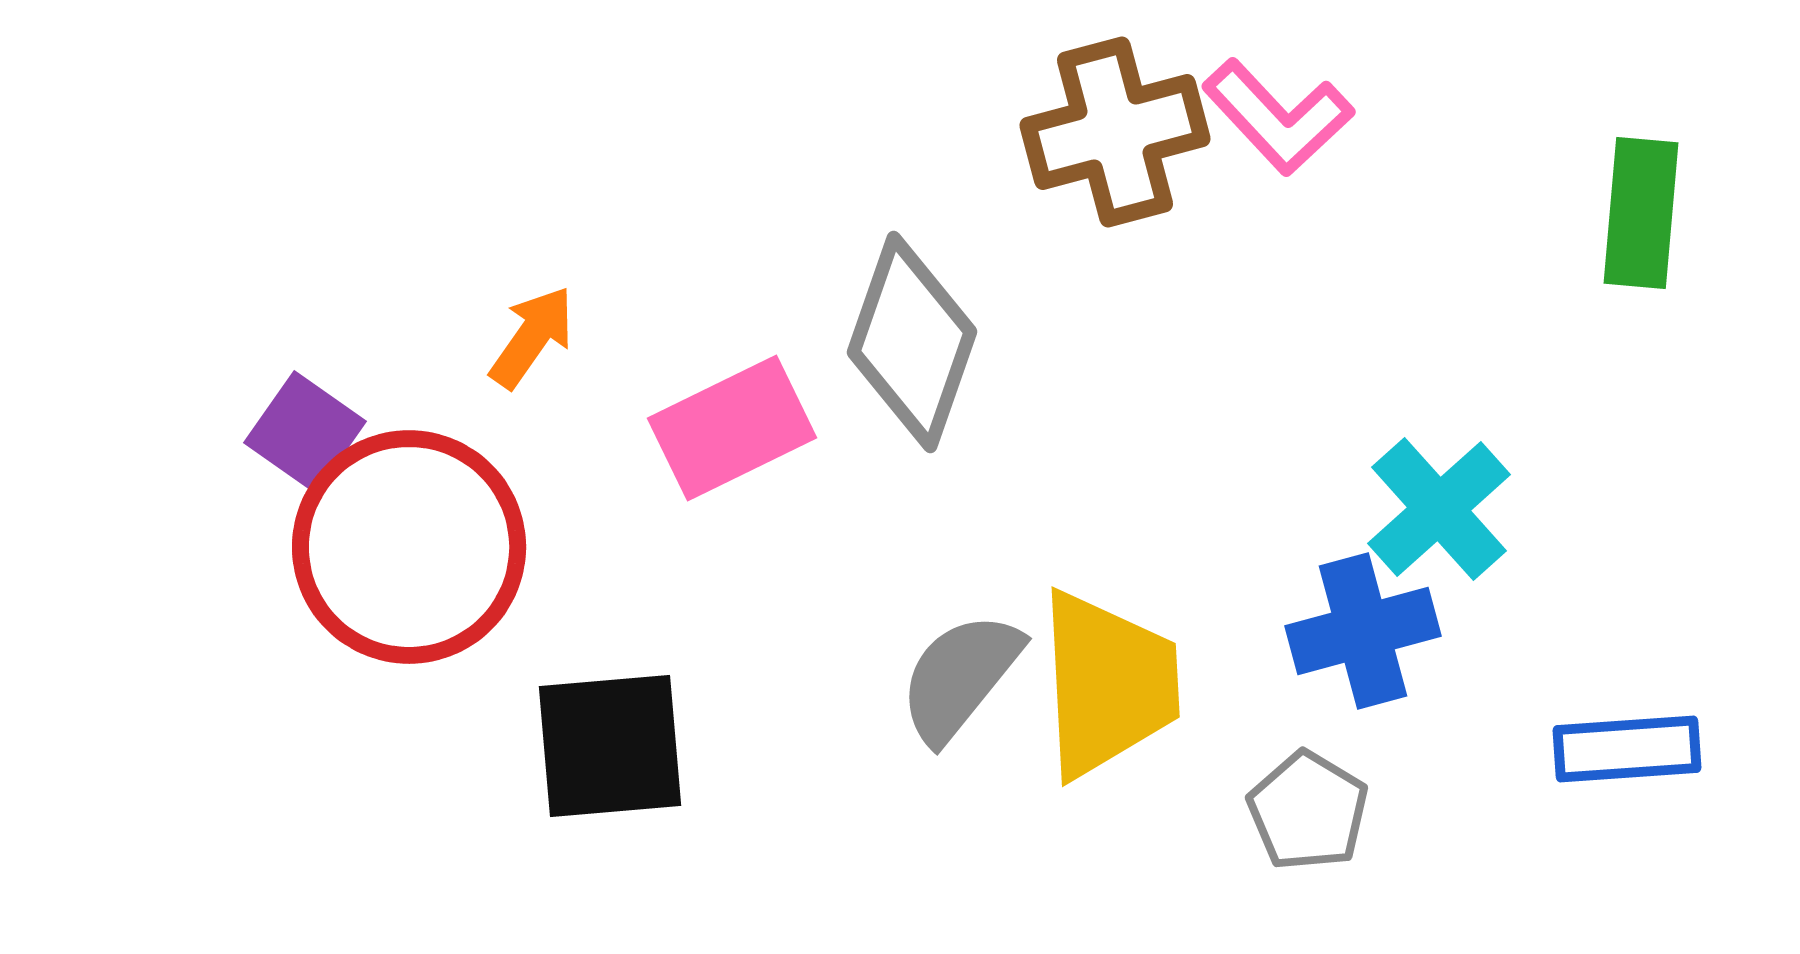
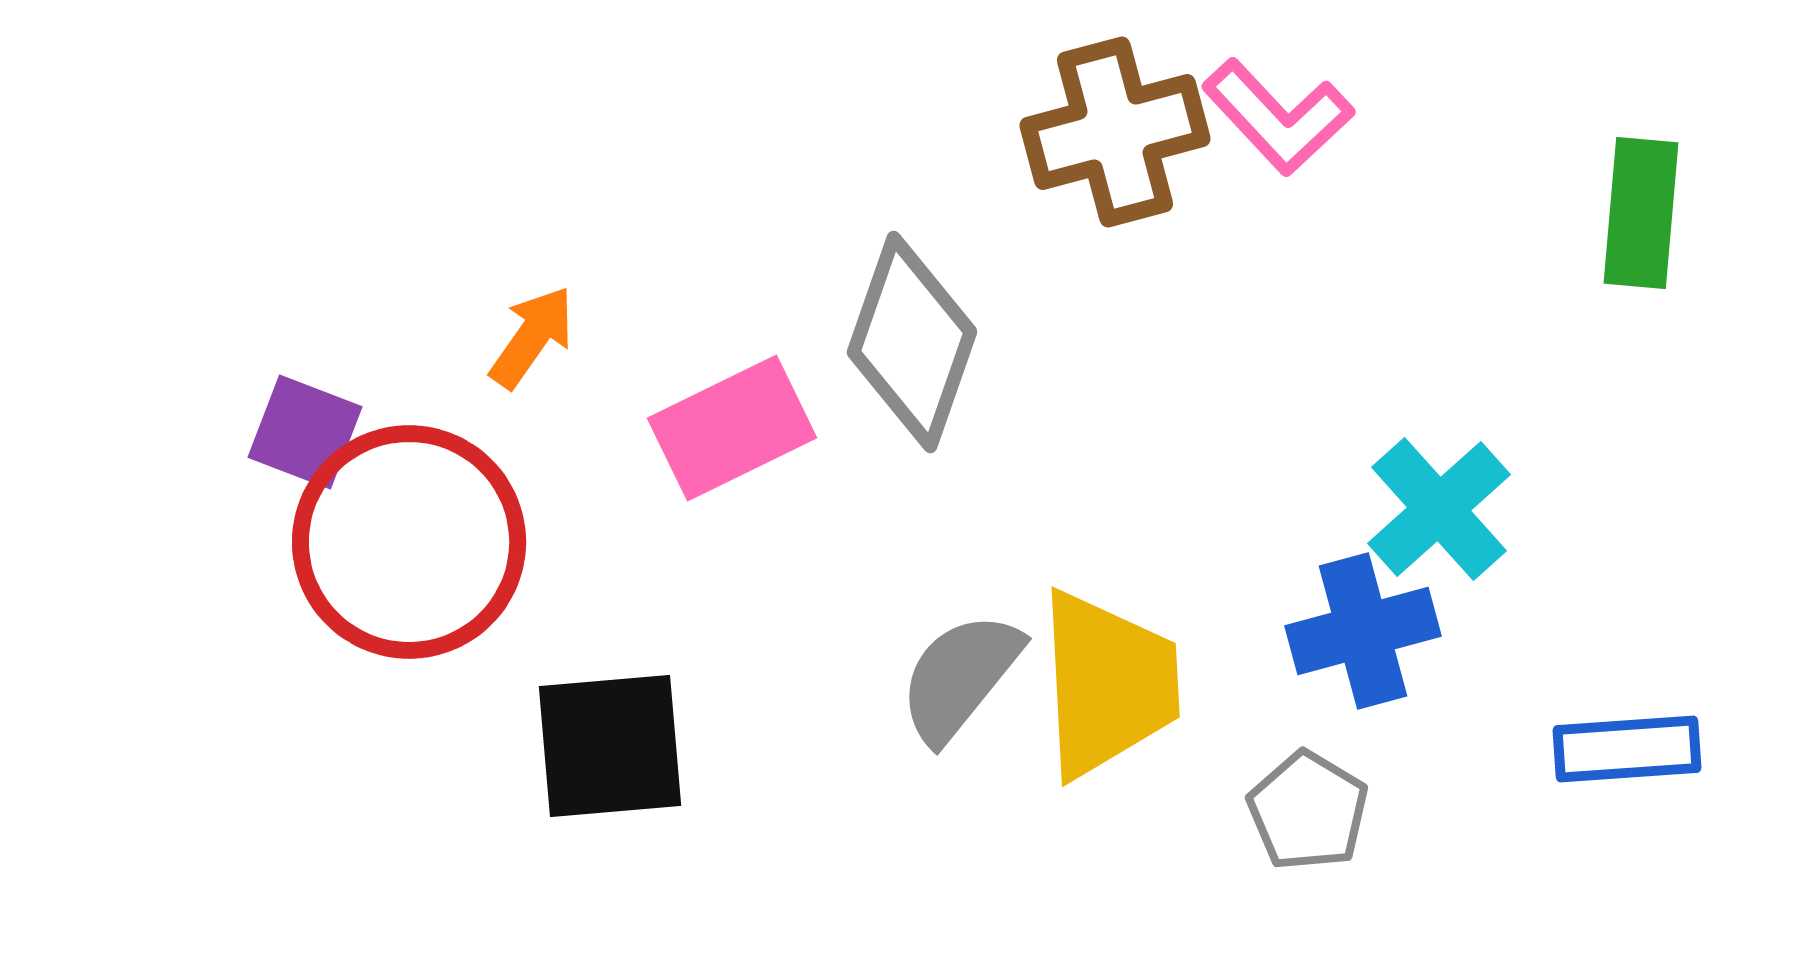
purple square: rotated 14 degrees counterclockwise
red circle: moved 5 px up
